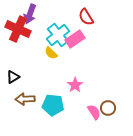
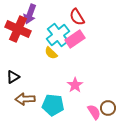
red semicircle: moved 9 px left
